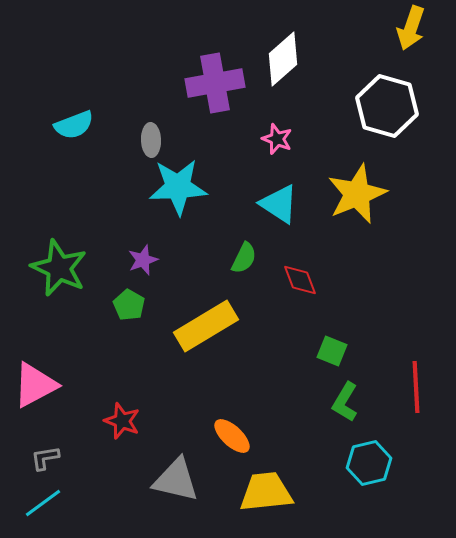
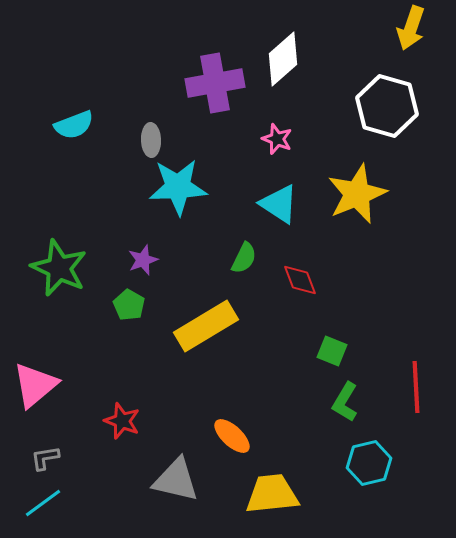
pink triangle: rotated 12 degrees counterclockwise
yellow trapezoid: moved 6 px right, 2 px down
